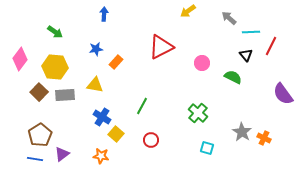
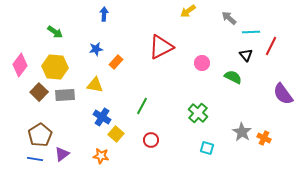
pink diamond: moved 6 px down
